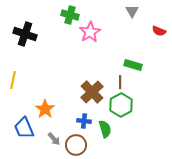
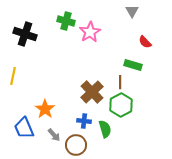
green cross: moved 4 px left, 6 px down
red semicircle: moved 14 px left, 11 px down; rotated 24 degrees clockwise
yellow line: moved 4 px up
gray arrow: moved 4 px up
